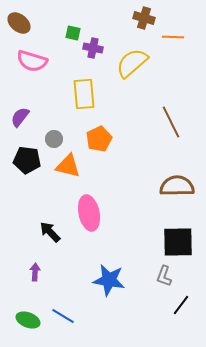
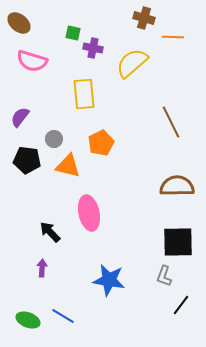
orange pentagon: moved 2 px right, 4 px down
purple arrow: moved 7 px right, 4 px up
